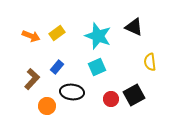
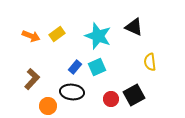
yellow rectangle: moved 1 px down
blue rectangle: moved 18 px right
orange circle: moved 1 px right
